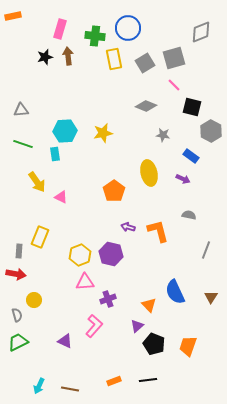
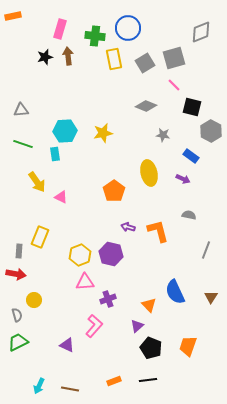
purple triangle at (65, 341): moved 2 px right, 4 px down
black pentagon at (154, 344): moved 3 px left, 4 px down
